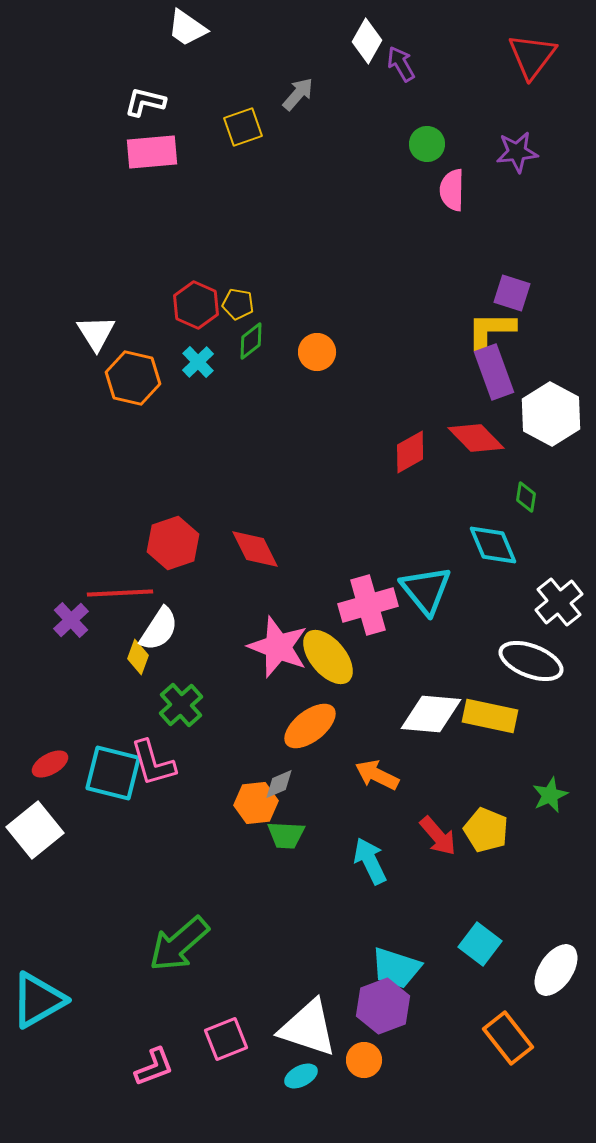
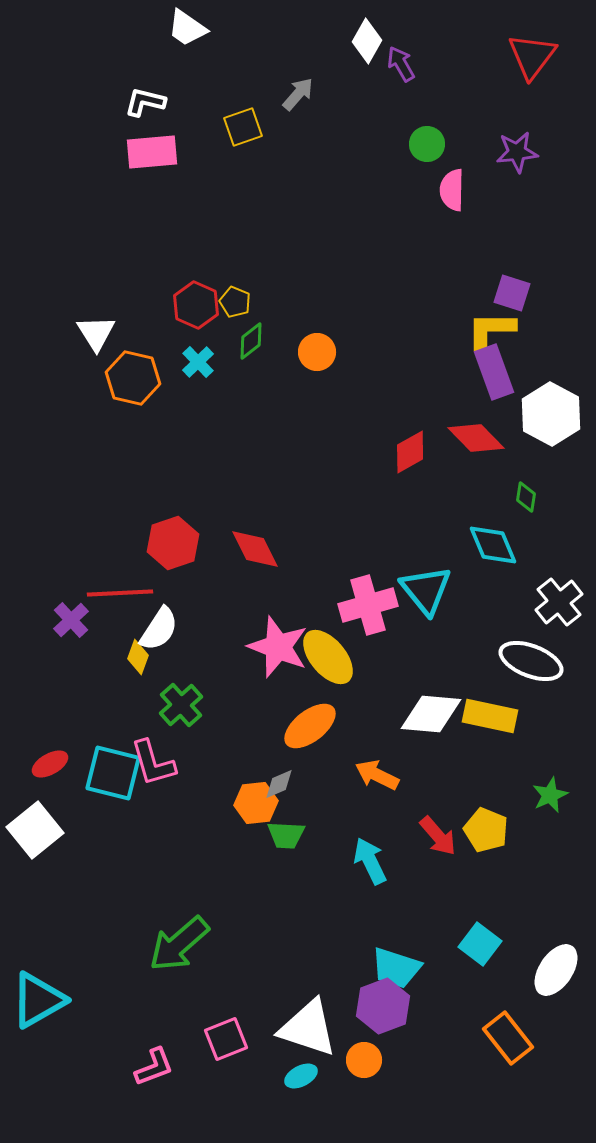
yellow pentagon at (238, 304): moved 3 px left, 2 px up; rotated 12 degrees clockwise
